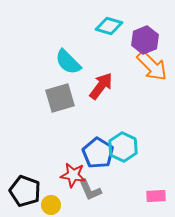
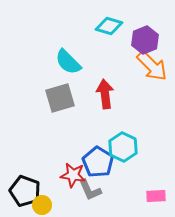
red arrow: moved 4 px right, 8 px down; rotated 44 degrees counterclockwise
blue pentagon: moved 9 px down
yellow circle: moved 9 px left
